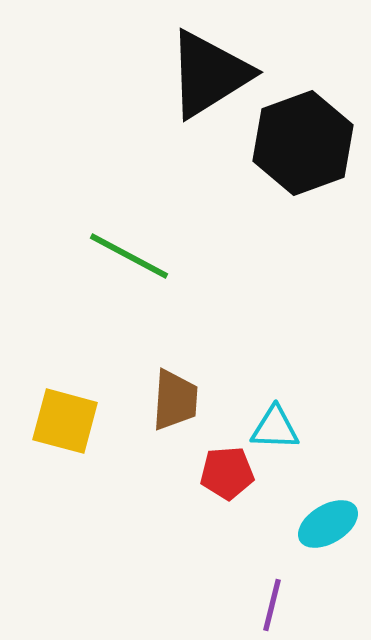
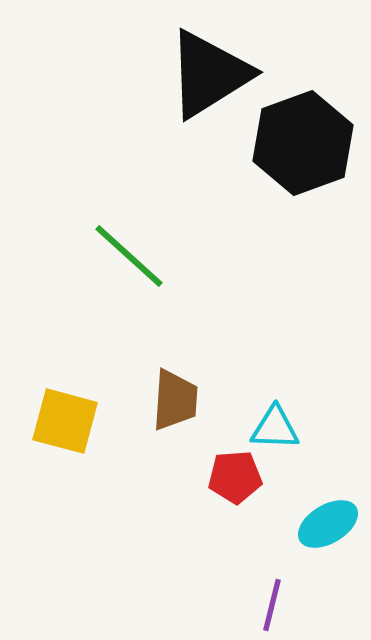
green line: rotated 14 degrees clockwise
red pentagon: moved 8 px right, 4 px down
